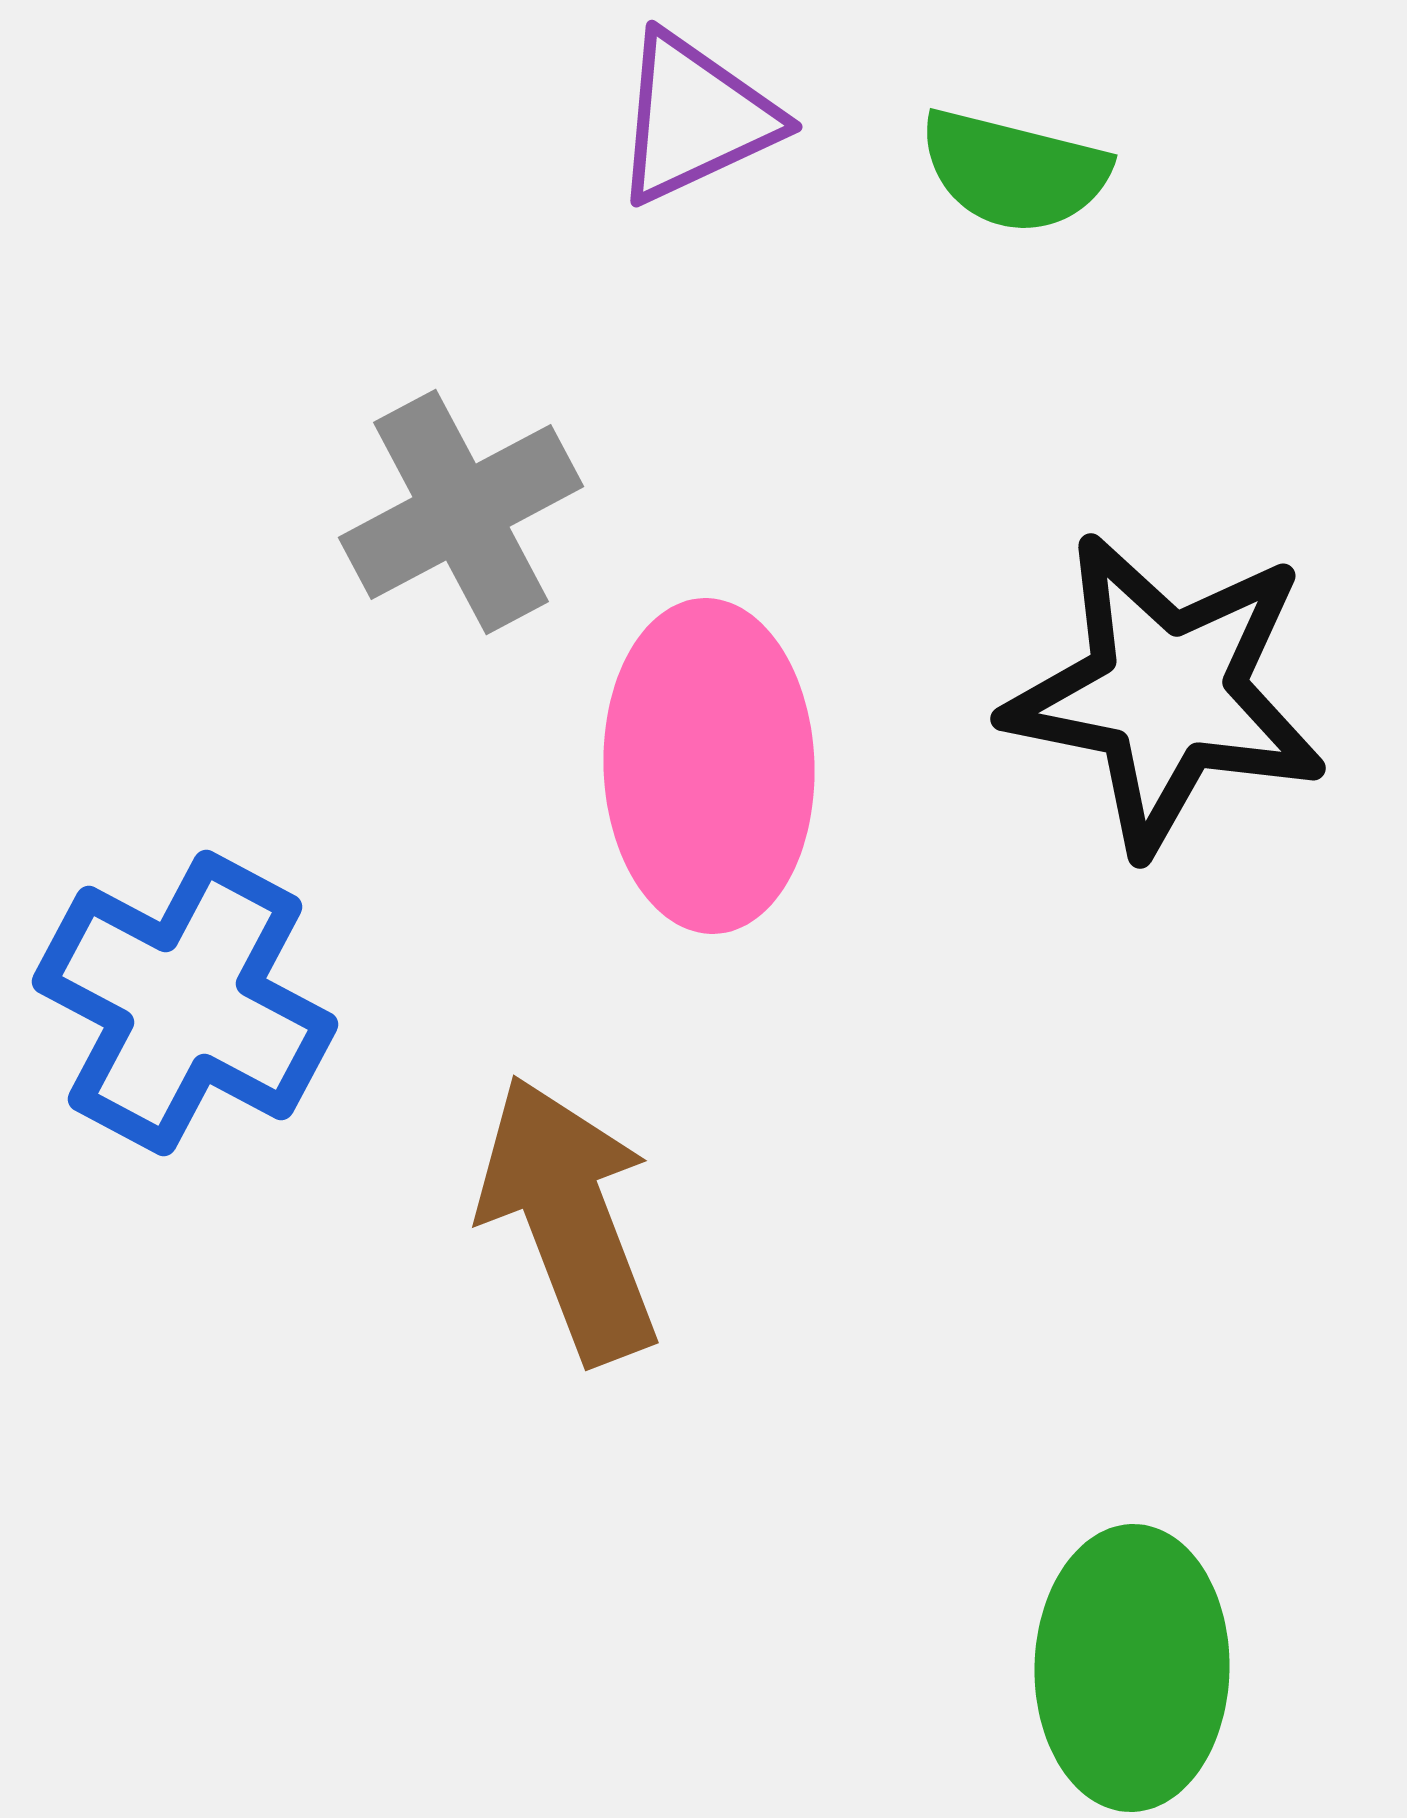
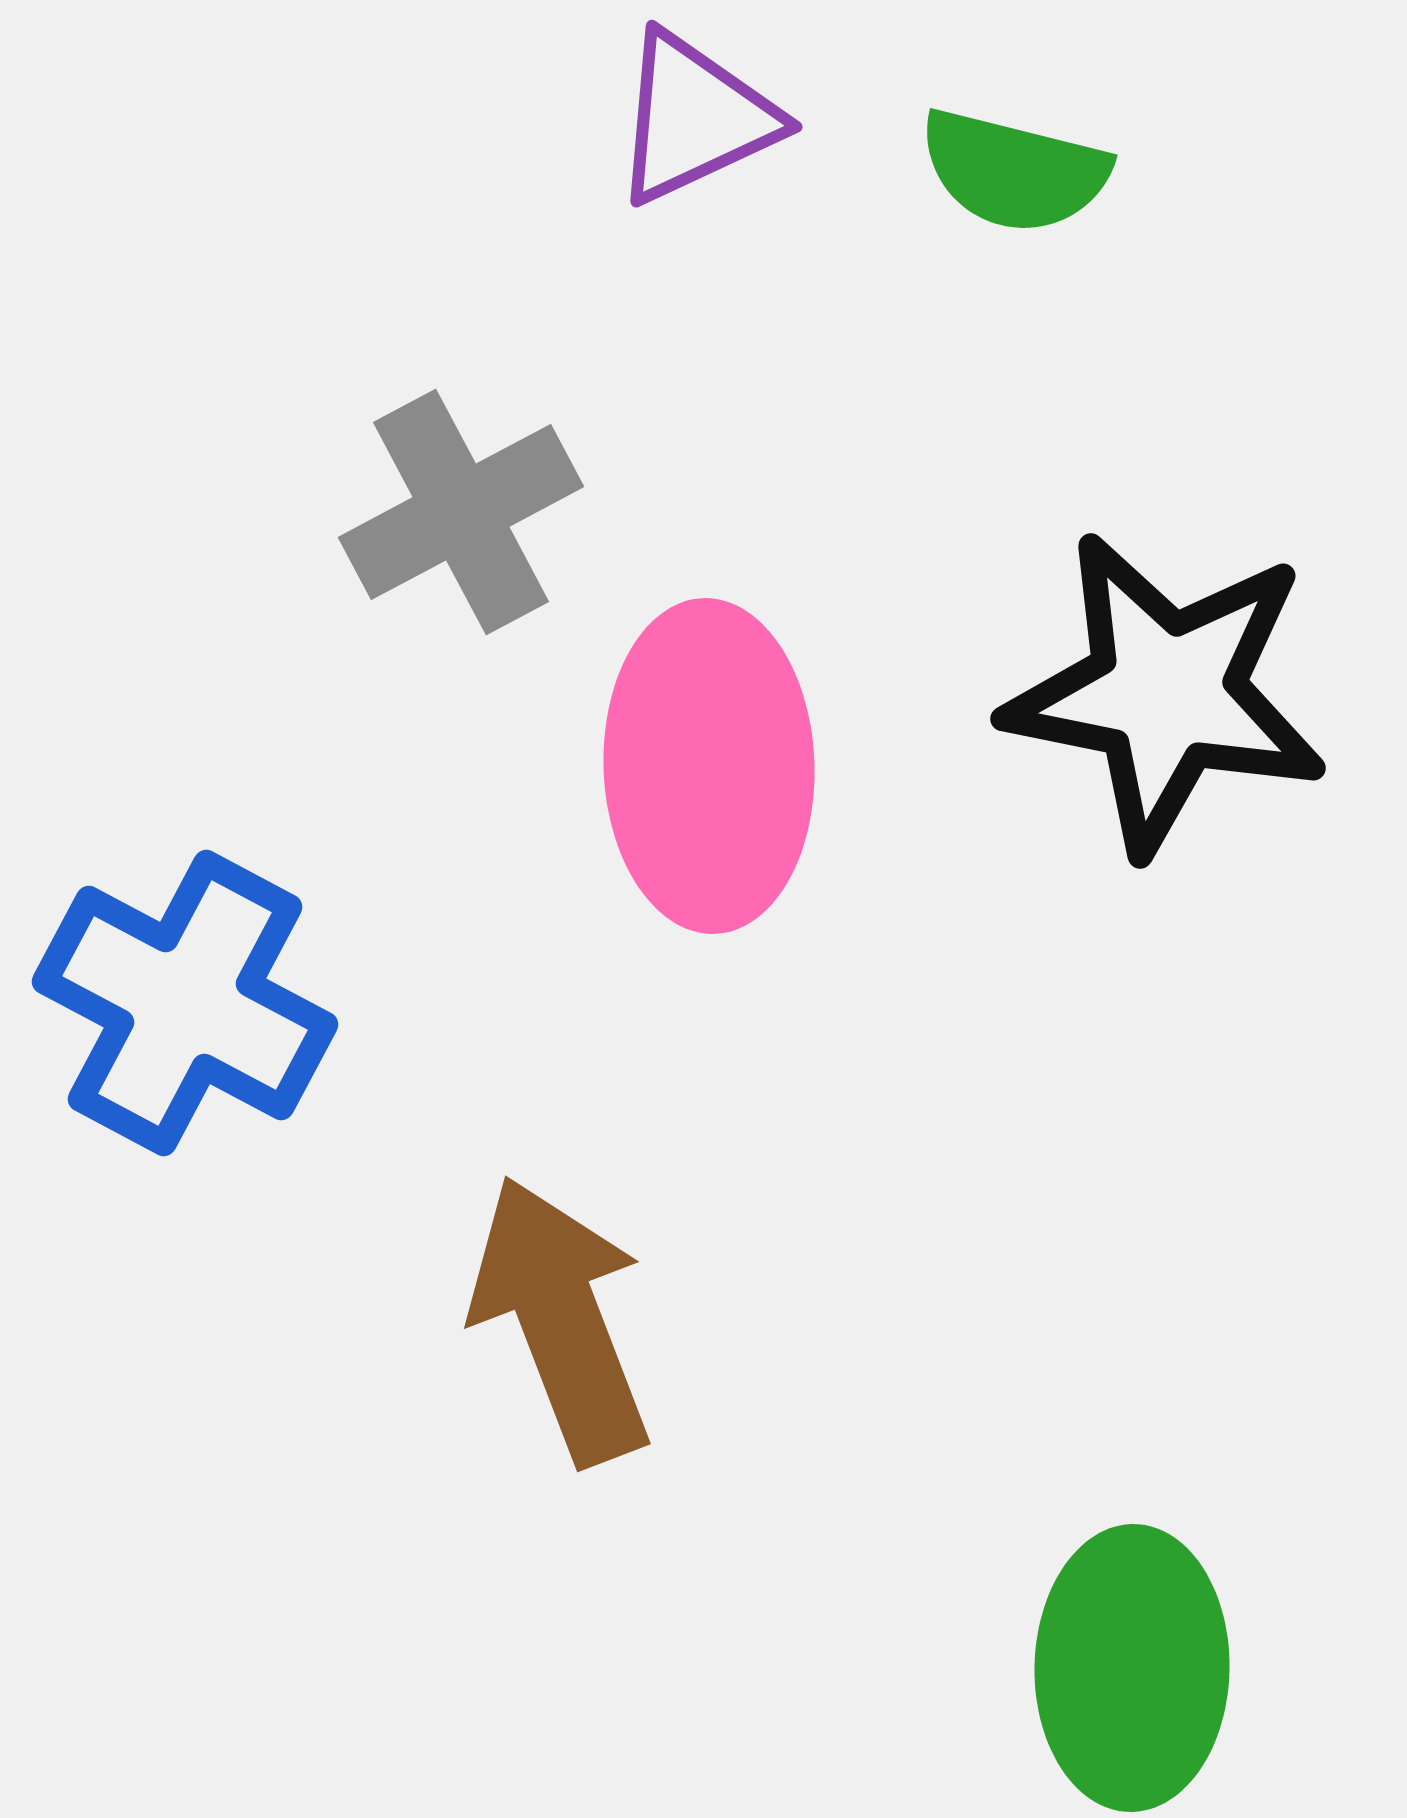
brown arrow: moved 8 px left, 101 px down
